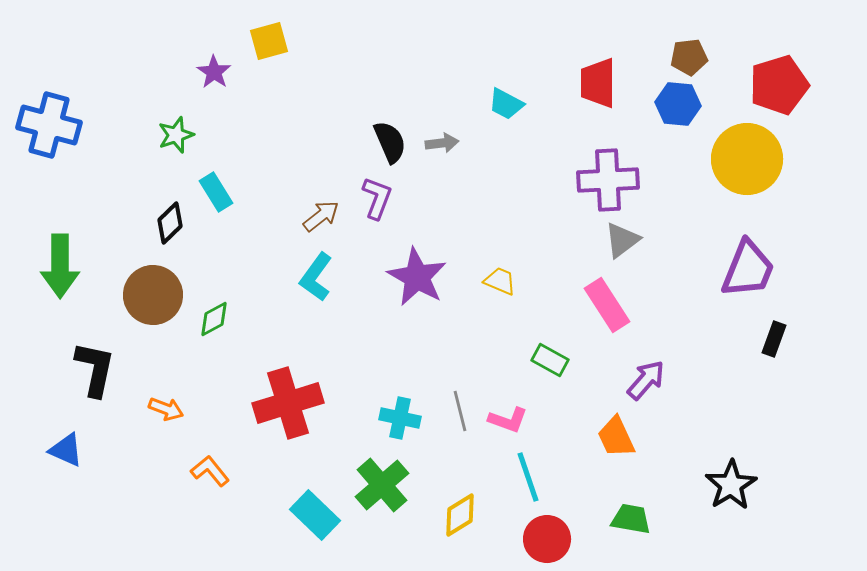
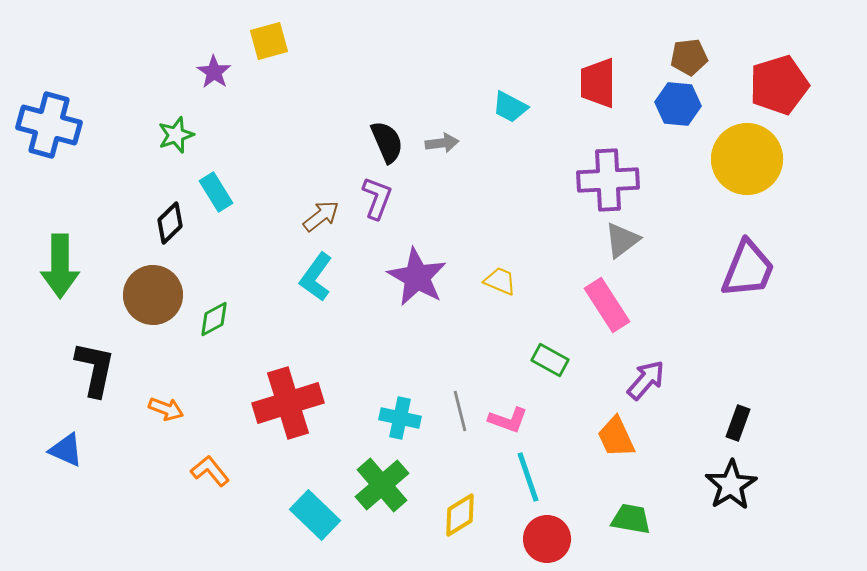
cyan trapezoid at (506, 104): moved 4 px right, 3 px down
black semicircle at (390, 142): moved 3 px left
black rectangle at (774, 339): moved 36 px left, 84 px down
